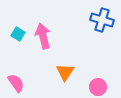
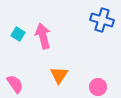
orange triangle: moved 6 px left, 3 px down
pink semicircle: moved 1 px left, 1 px down
